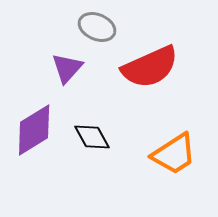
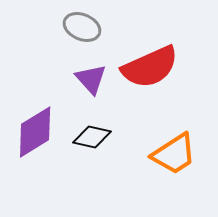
gray ellipse: moved 15 px left
purple triangle: moved 24 px right, 11 px down; rotated 24 degrees counterclockwise
purple diamond: moved 1 px right, 2 px down
black diamond: rotated 48 degrees counterclockwise
